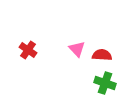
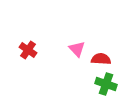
red semicircle: moved 1 px left, 4 px down
green cross: moved 1 px right, 1 px down
